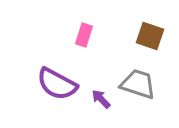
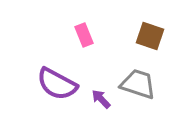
pink rectangle: rotated 40 degrees counterclockwise
